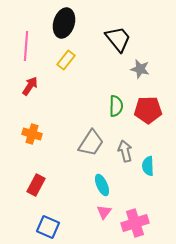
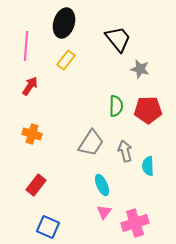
red rectangle: rotated 10 degrees clockwise
